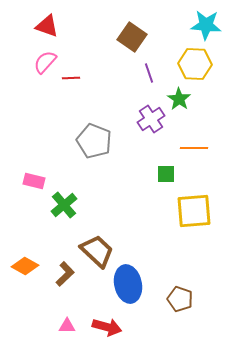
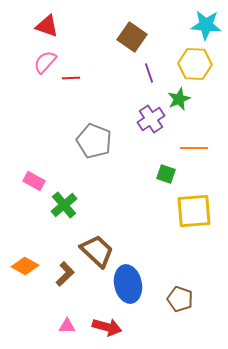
green star: rotated 15 degrees clockwise
green square: rotated 18 degrees clockwise
pink rectangle: rotated 15 degrees clockwise
